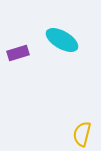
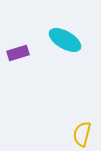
cyan ellipse: moved 3 px right
